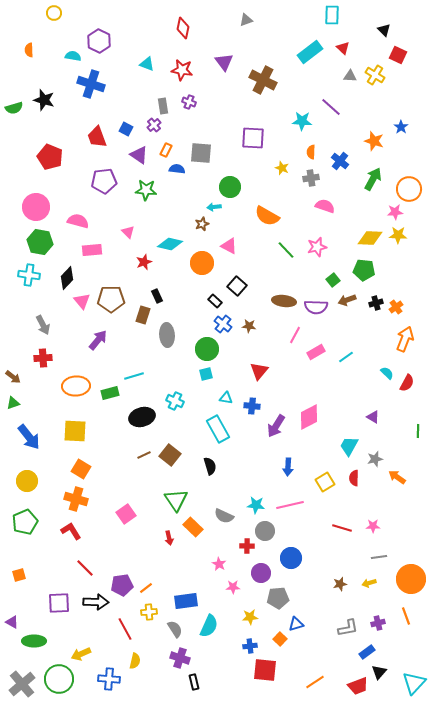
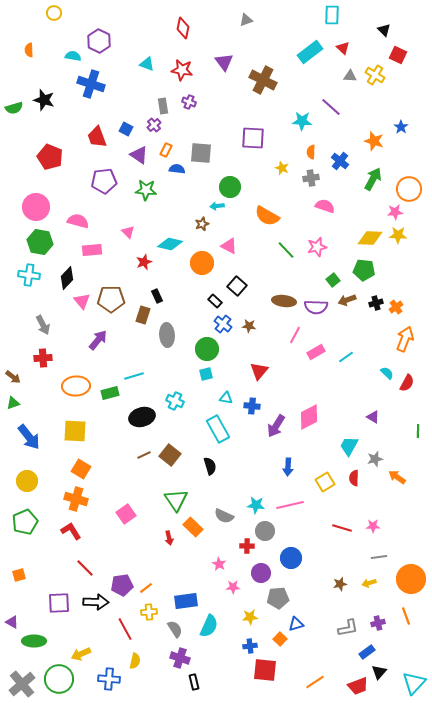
cyan arrow at (214, 207): moved 3 px right, 1 px up
